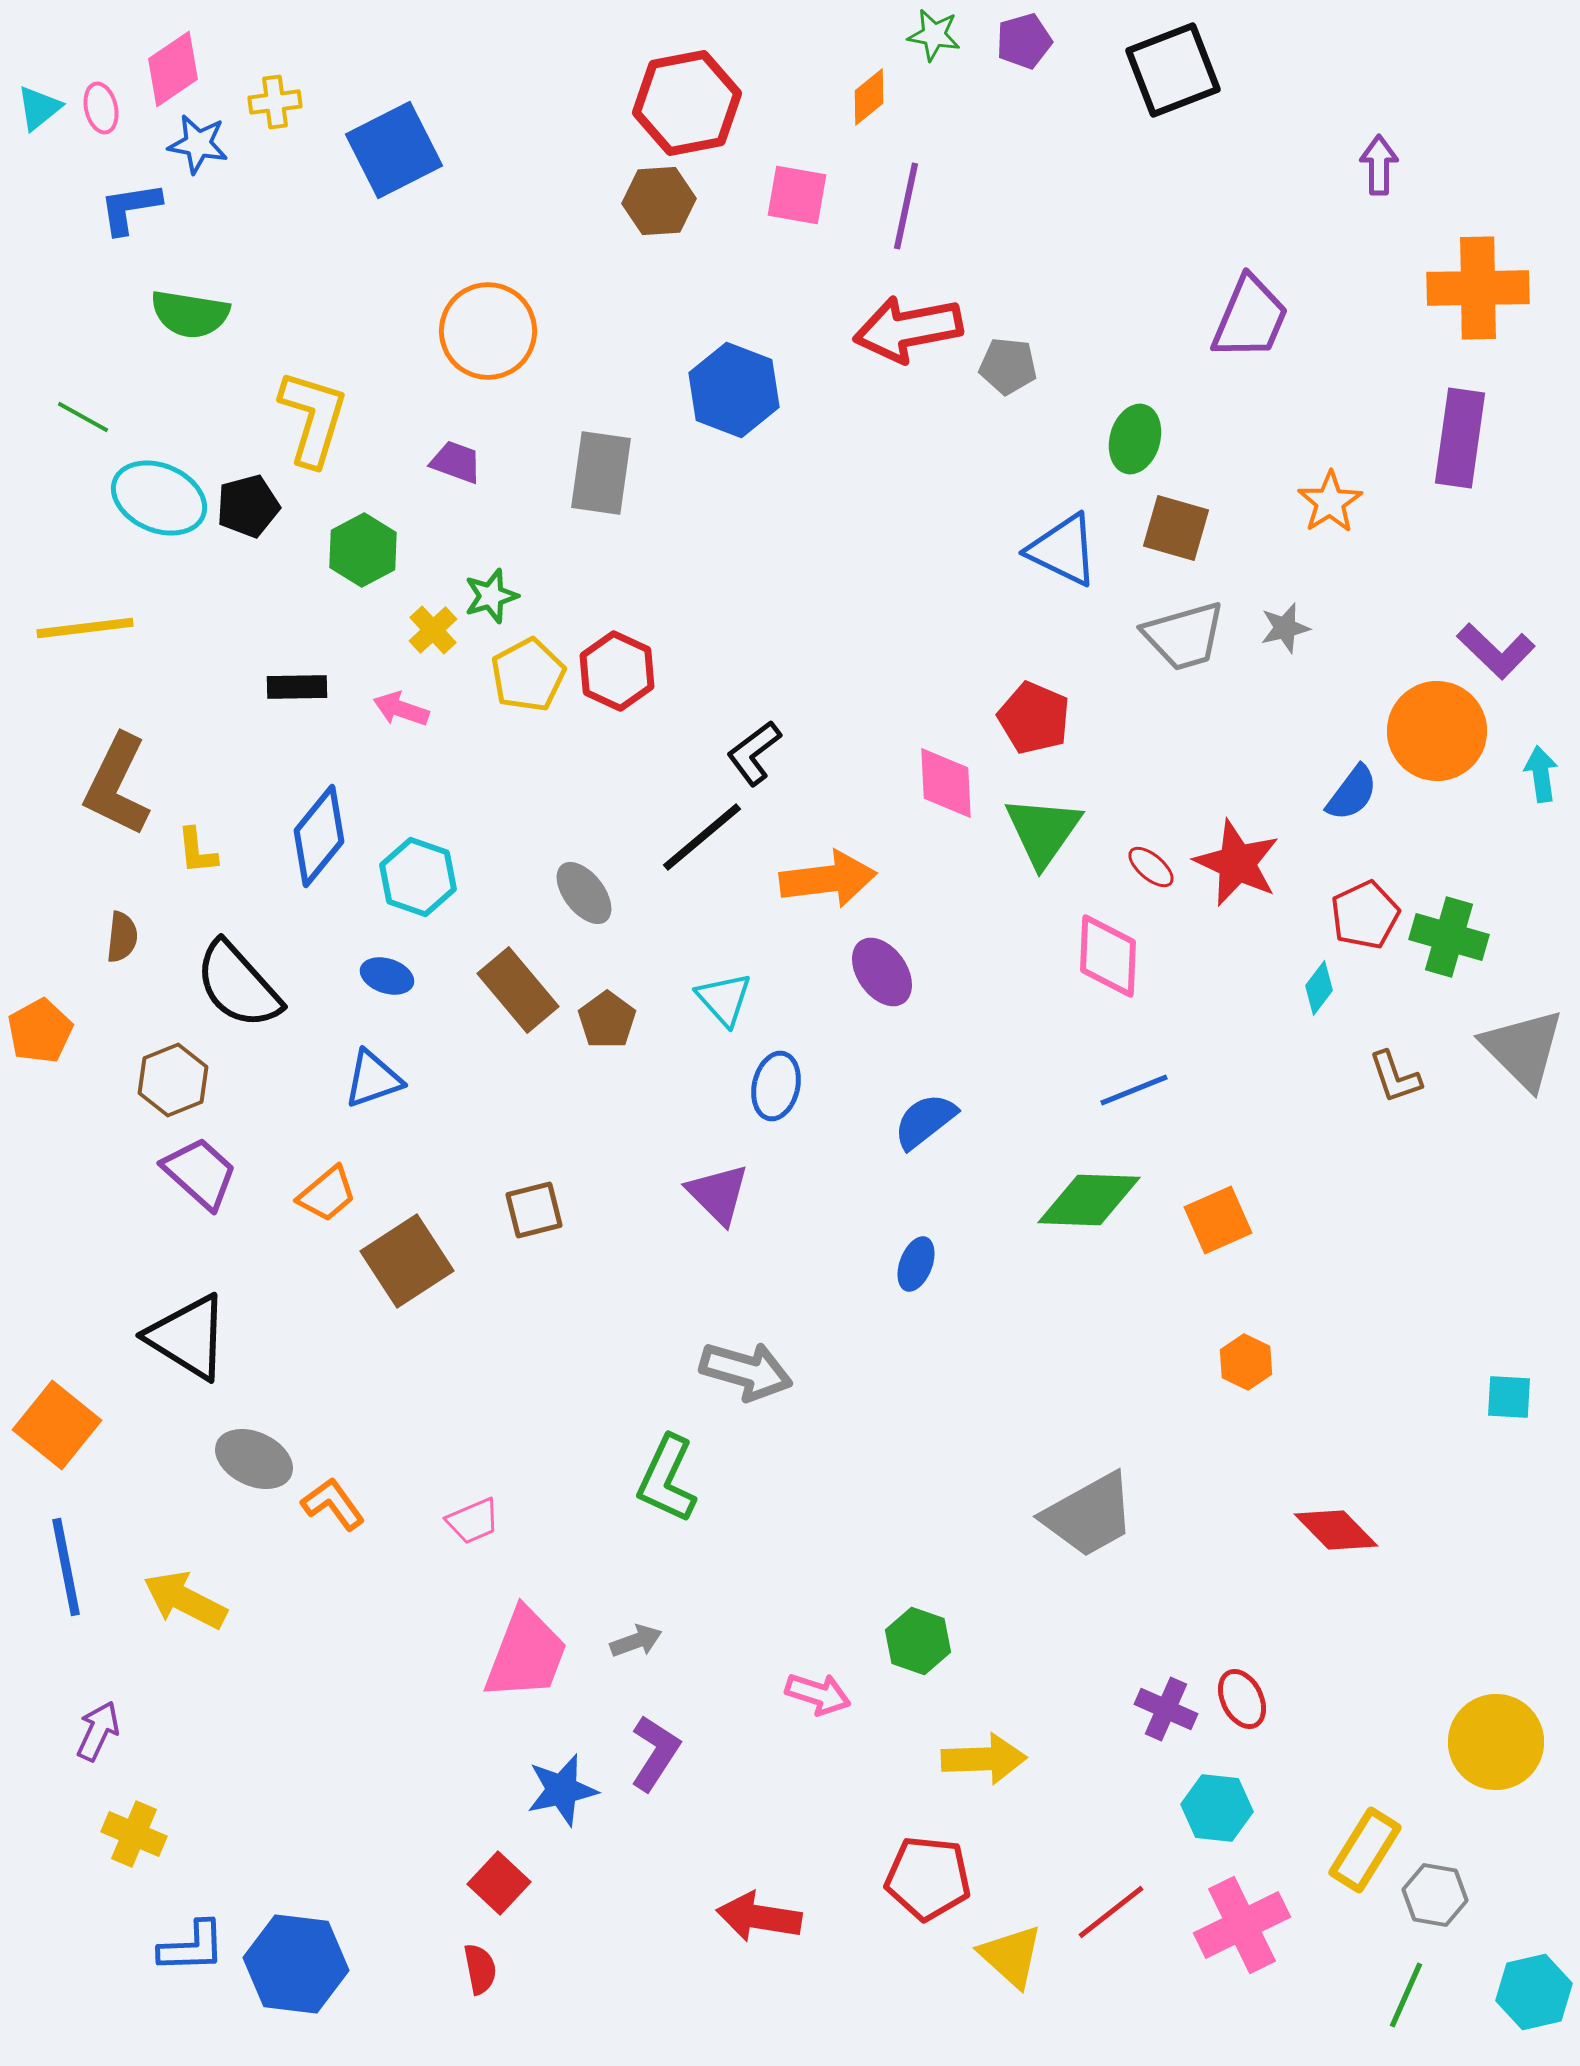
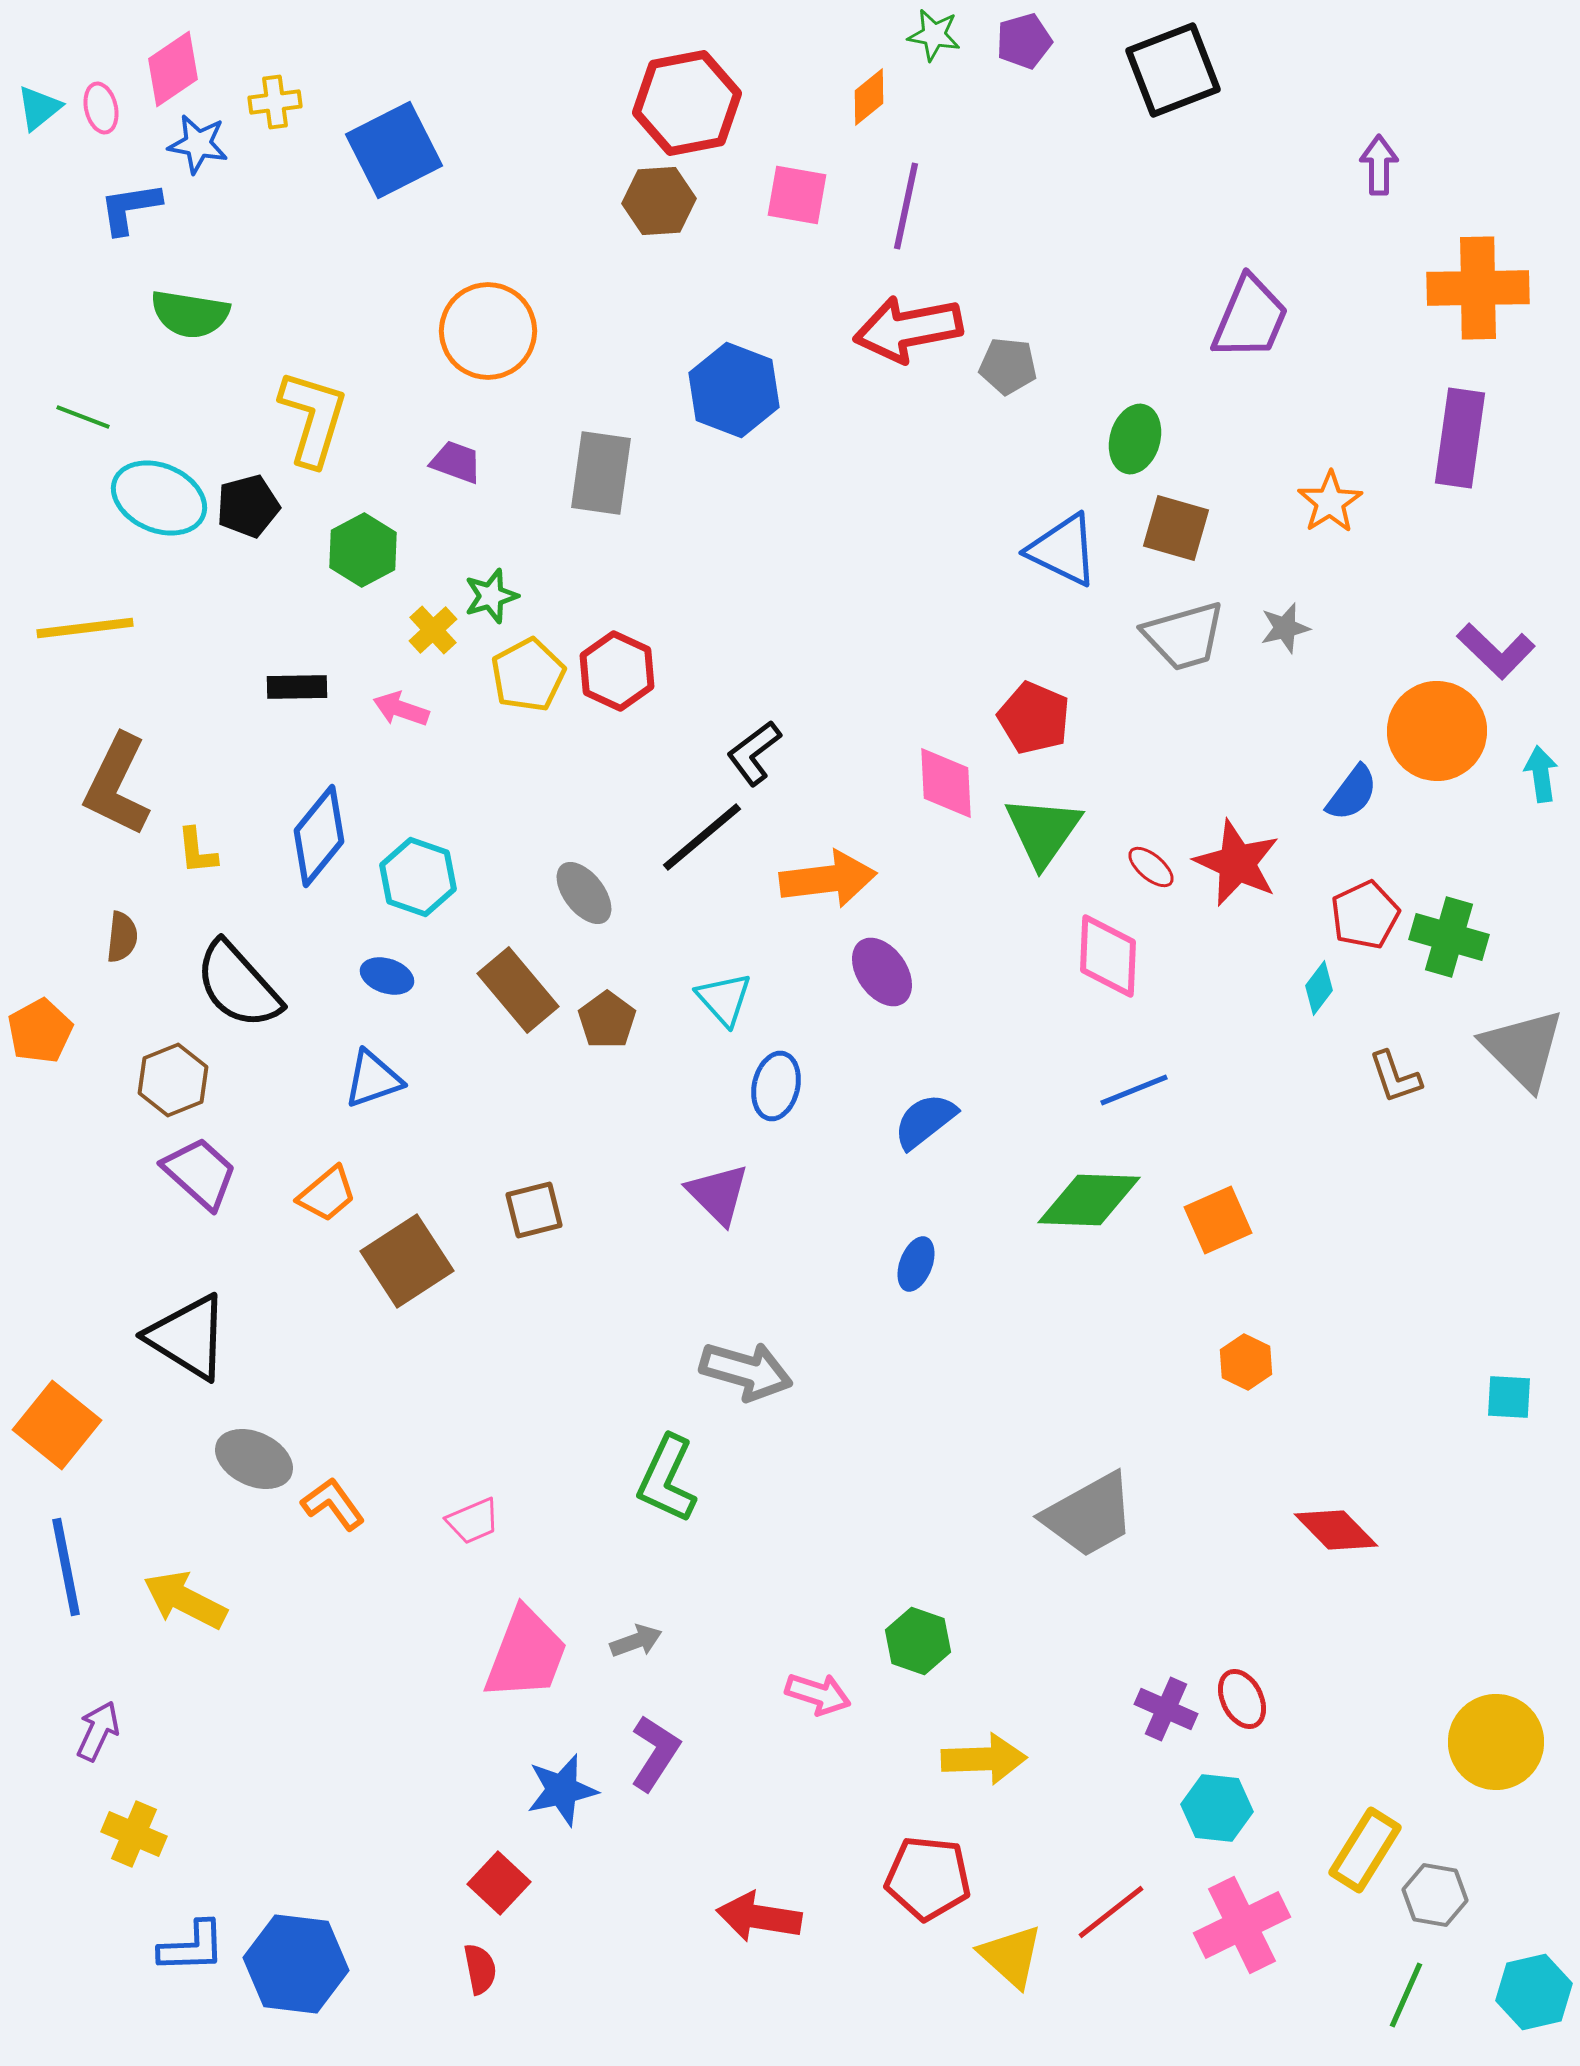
green line at (83, 417): rotated 8 degrees counterclockwise
